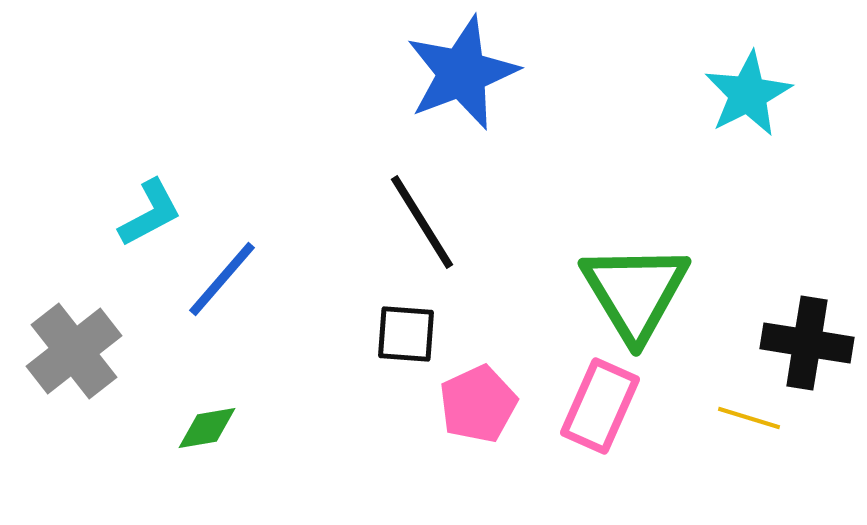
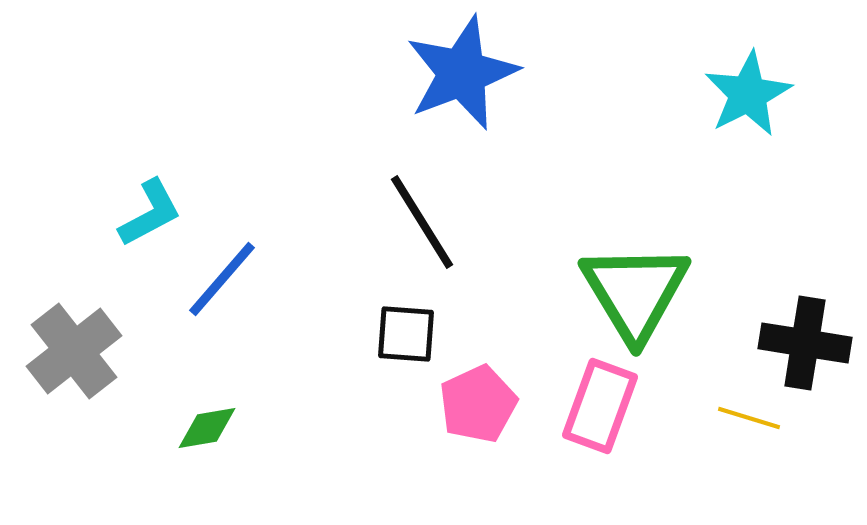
black cross: moved 2 px left
pink rectangle: rotated 4 degrees counterclockwise
